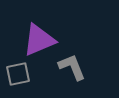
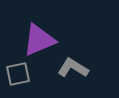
gray L-shape: moved 1 px right, 1 px down; rotated 36 degrees counterclockwise
